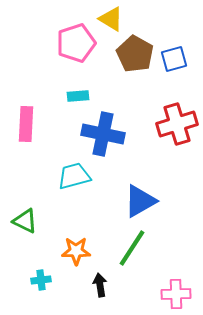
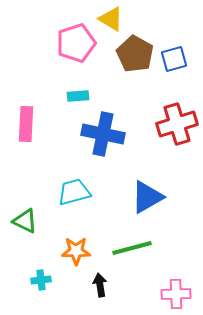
cyan trapezoid: moved 16 px down
blue triangle: moved 7 px right, 4 px up
green line: rotated 42 degrees clockwise
